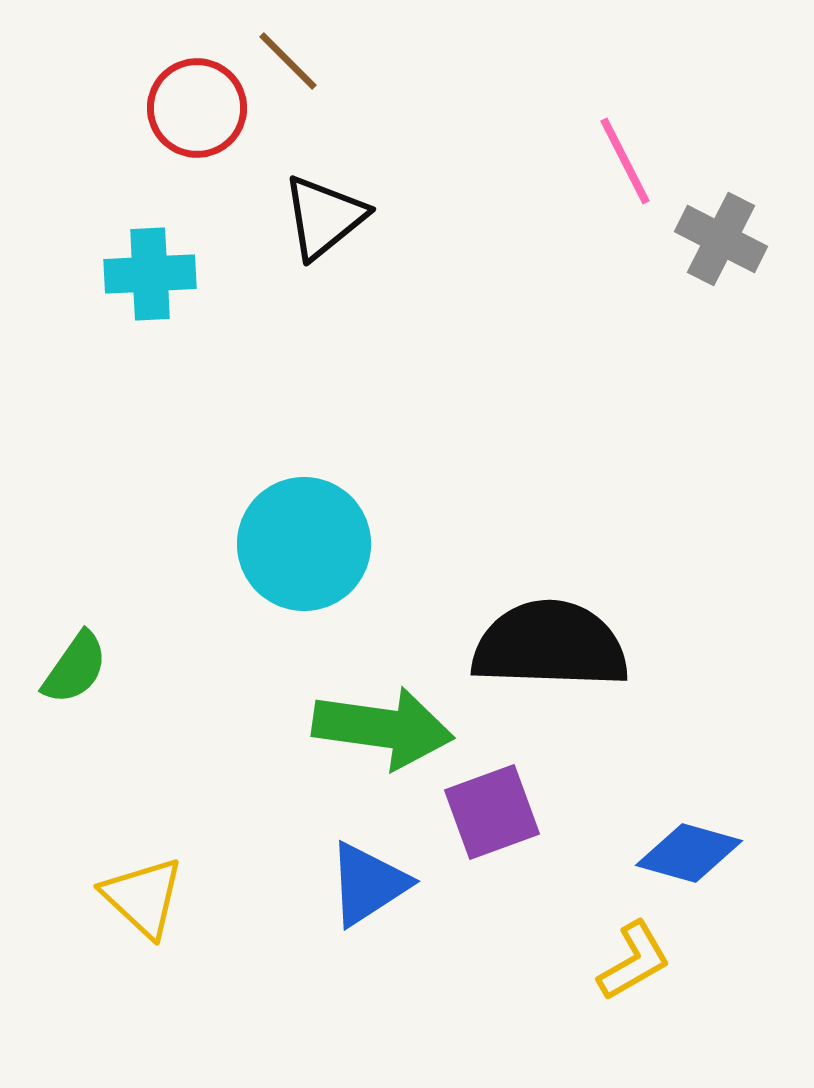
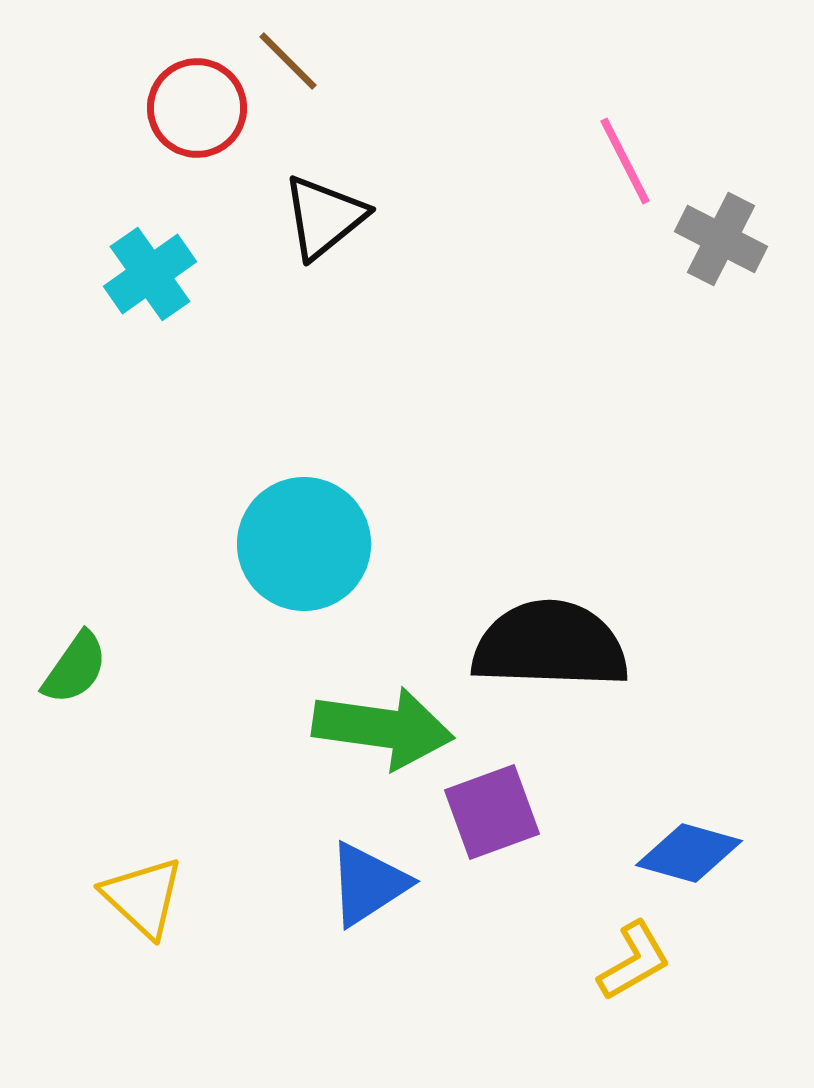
cyan cross: rotated 32 degrees counterclockwise
